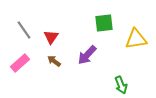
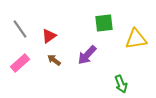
gray line: moved 4 px left, 1 px up
red triangle: moved 2 px left, 1 px up; rotated 21 degrees clockwise
brown arrow: moved 1 px up
green arrow: moved 1 px up
